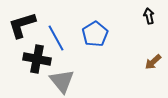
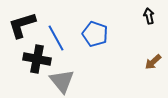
blue pentagon: rotated 20 degrees counterclockwise
